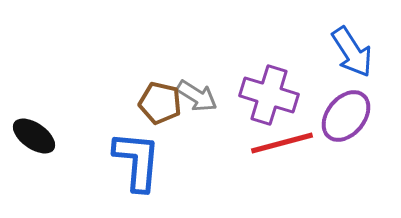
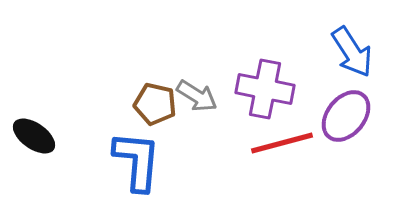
purple cross: moved 4 px left, 6 px up; rotated 6 degrees counterclockwise
brown pentagon: moved 5 px left, 1 px down
